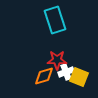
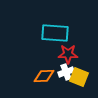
cyan rectangle: moved 13 px down; rotated 68 degrees counterclockwise
red star: moved 11 px right, 6 px up
orange diamond: rotated 15 degrees clockwise
